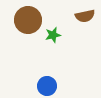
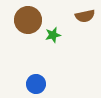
blue circle: moved 11 px left, 2 px up
